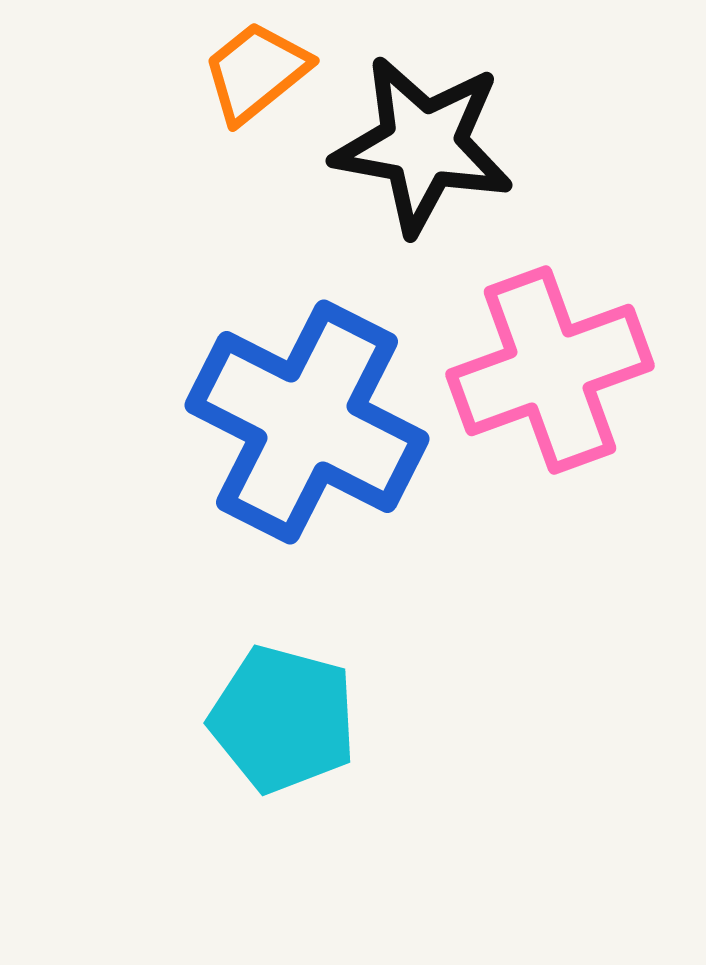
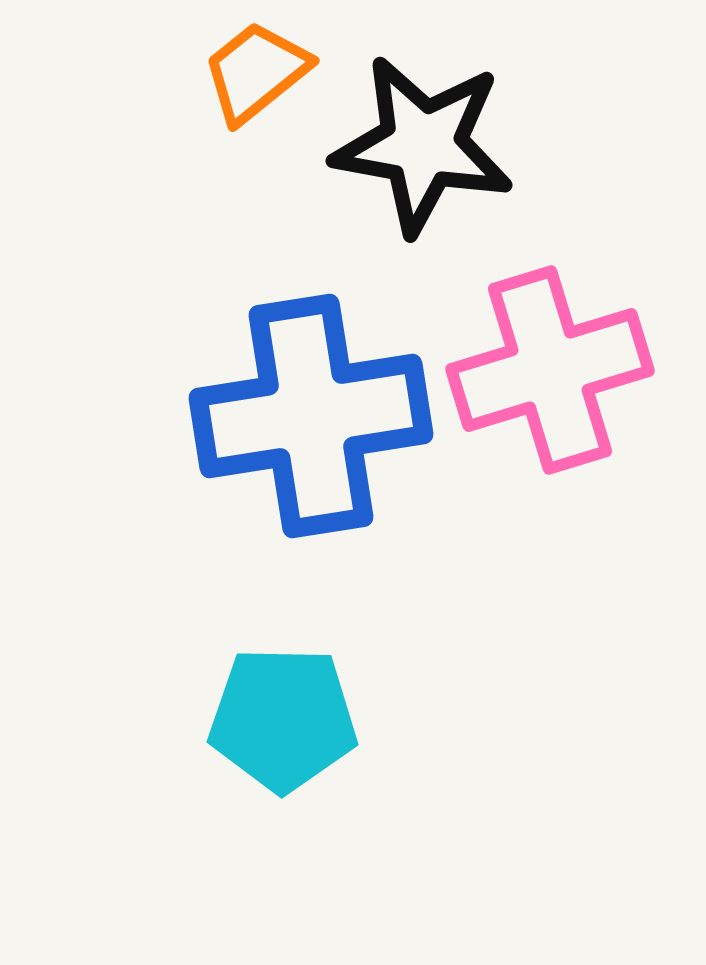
pink cross: rotated 3 degrees clockwise
blue cross: moved 4 px right, 6 px up; rotated 36 degrees counterclockwise
cyan pentagon: rotated 14 degrees counterclockwise
